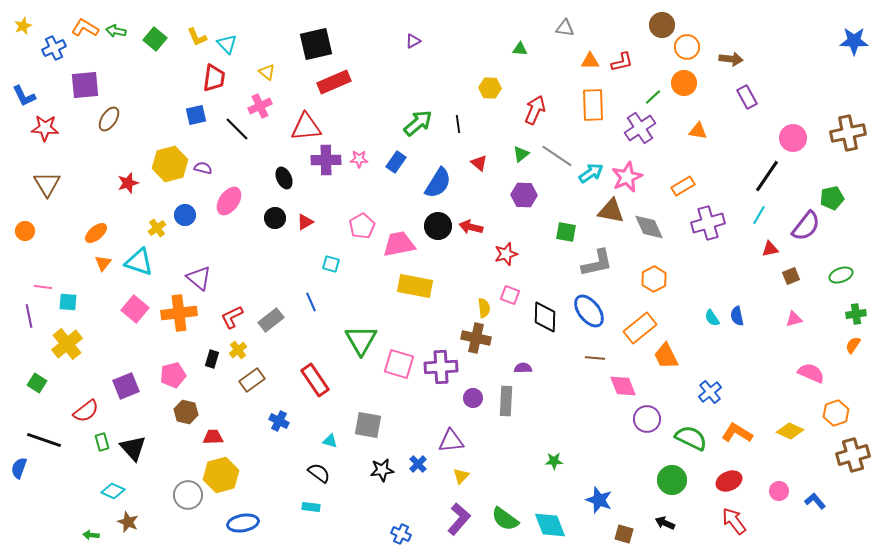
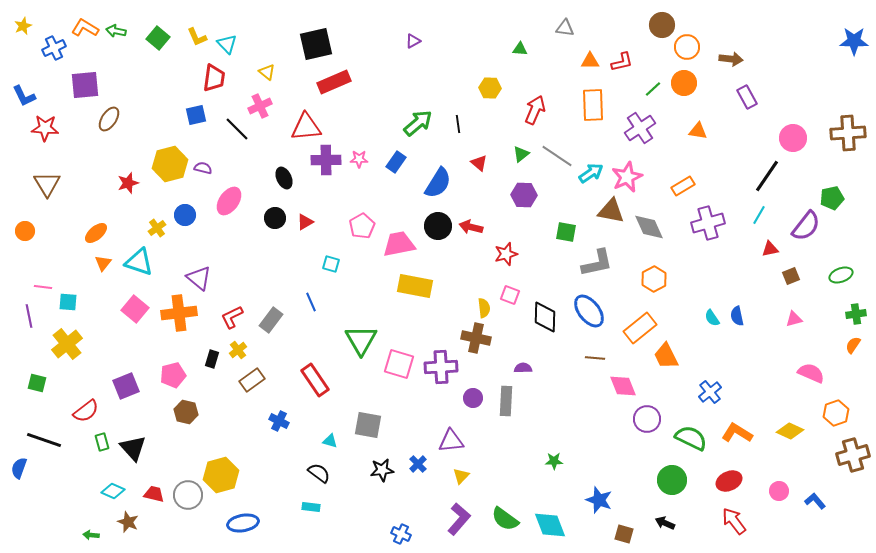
green square at (155, 39): moved 3 px right, 1 px up
green line at (653, 97): moved 8 px up
brown cross at (848, 133): rotated 8 degrees clockwise
gray rectangle at (271, 320): rotated 15 degrees counterclockwise
green square at (37, 383): rotated 18 degrees counterclockwise
red trapezoid at (213, 437): moved 59 px left, 57 px down; rotated 15 degrees clockwise
